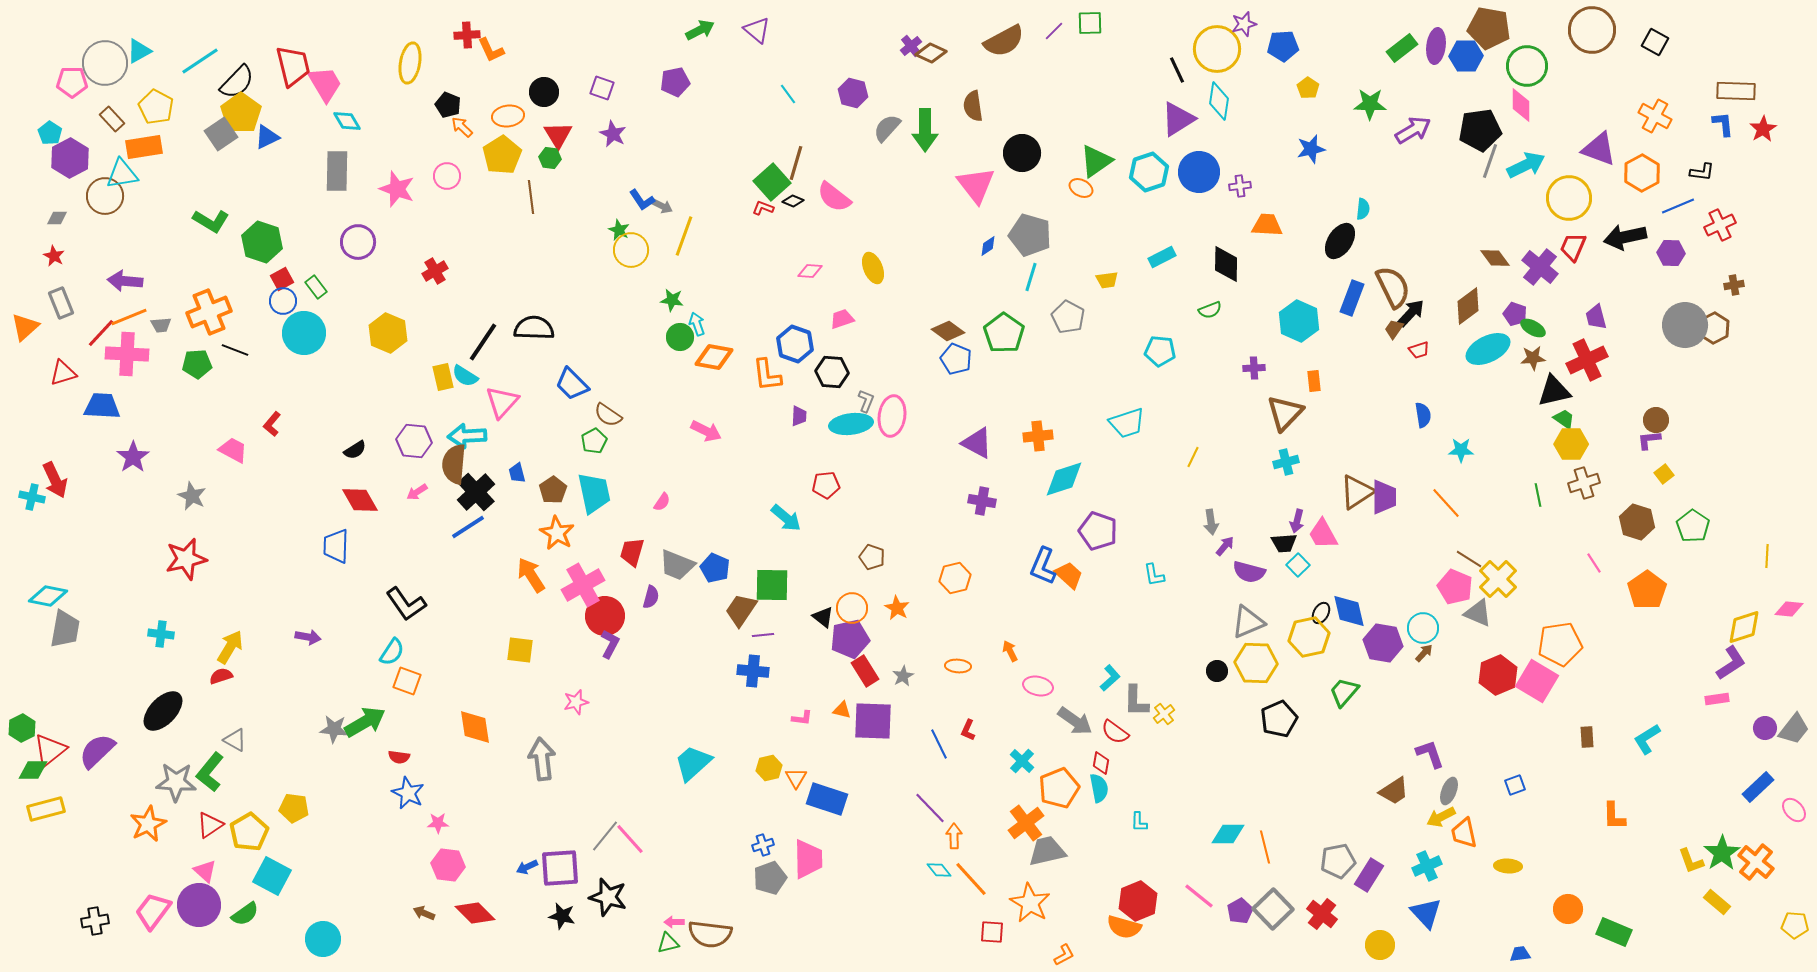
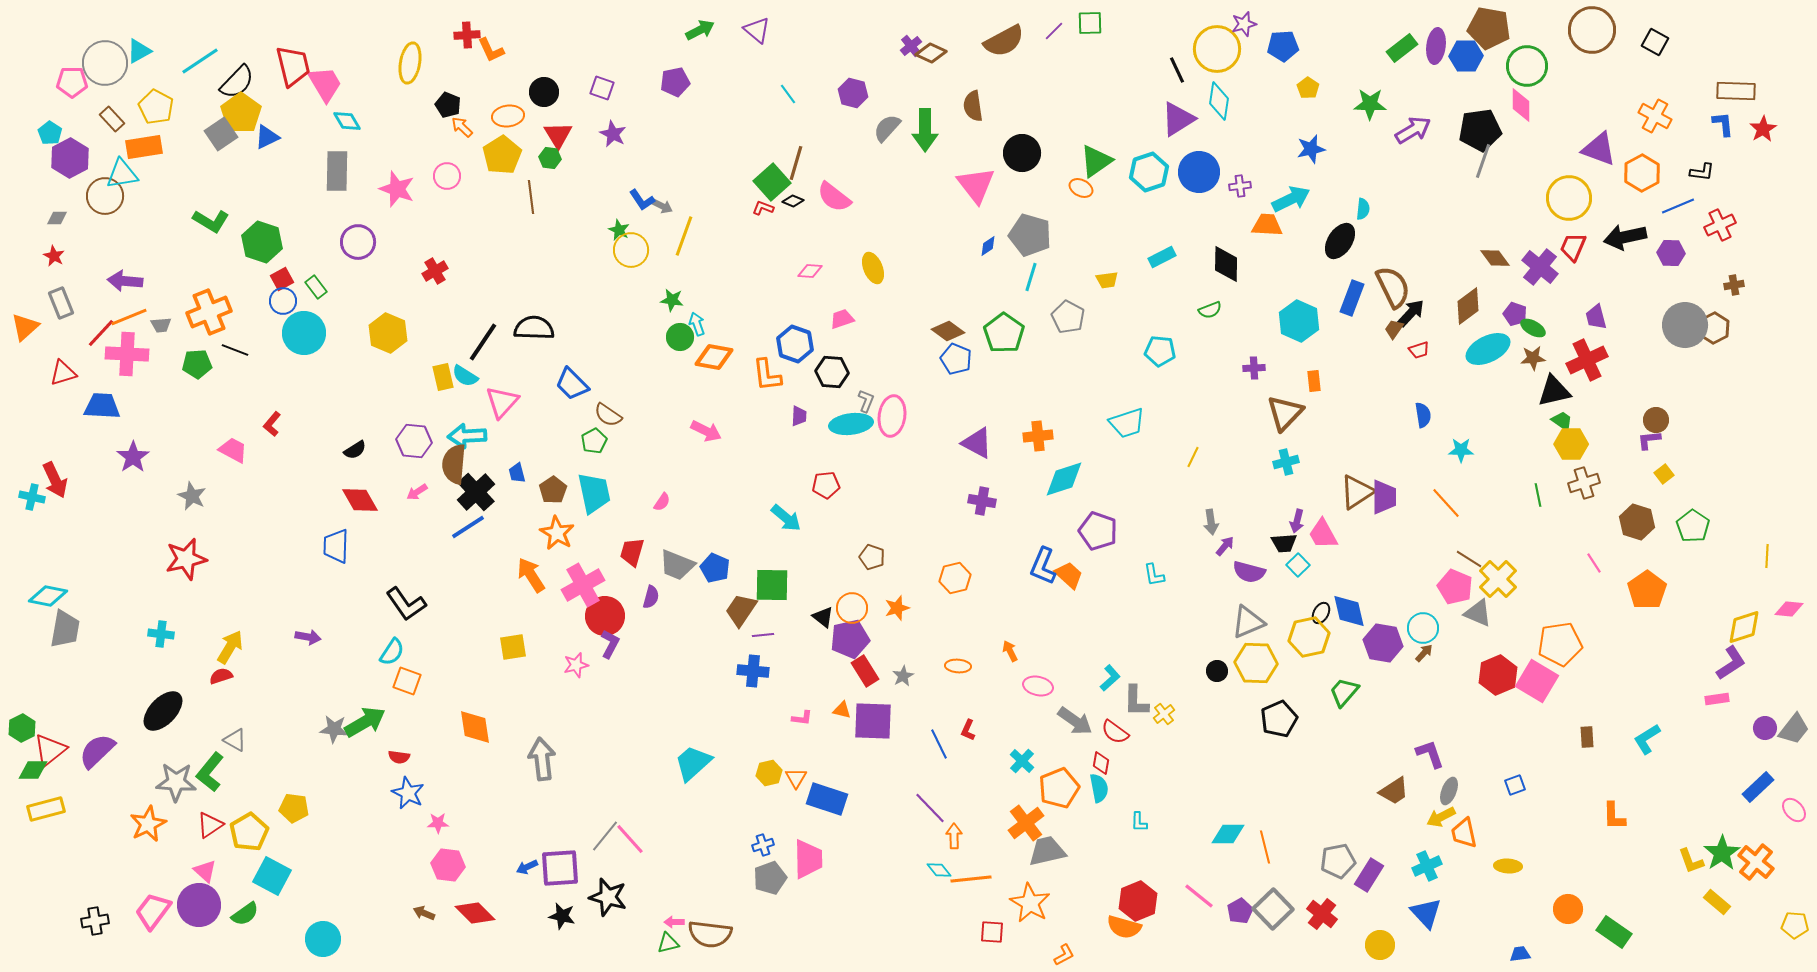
gray line at (1490, 161): moved 7 px left
cyan arrow at (1526, 165): moved 235 px left, 34 px down
green trapezoid at (1564, 419): moved 2 px left, 2 px down
orange star at (897, 608): rotated 25 degrees clockwise
yellow square at (520, 650): moved 7 px left, 3 px up; rotated 16 degrees counterclockwise
pink star at (576, 702): moved 37 px up
yellow hexagon at (769, 768): moved 5 px down
orange line at (971, 879): rotated 54 degrees counterclockwise
green rectangle at (1614, 932): rotated 12 degrees clockwise
